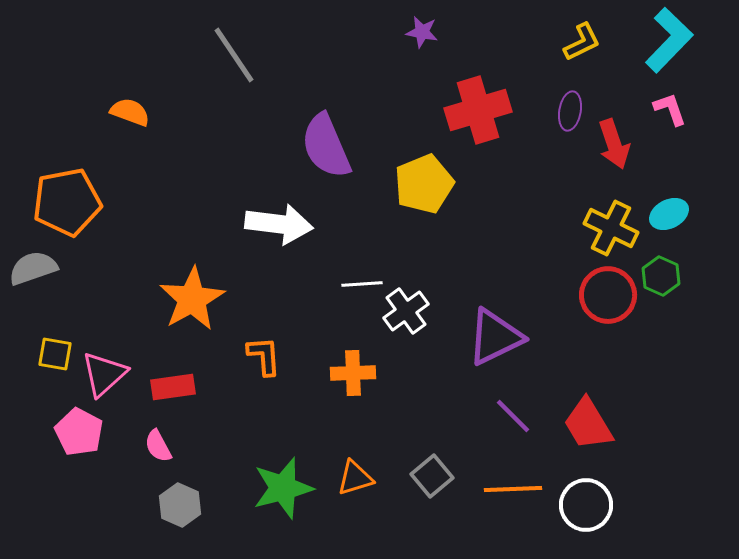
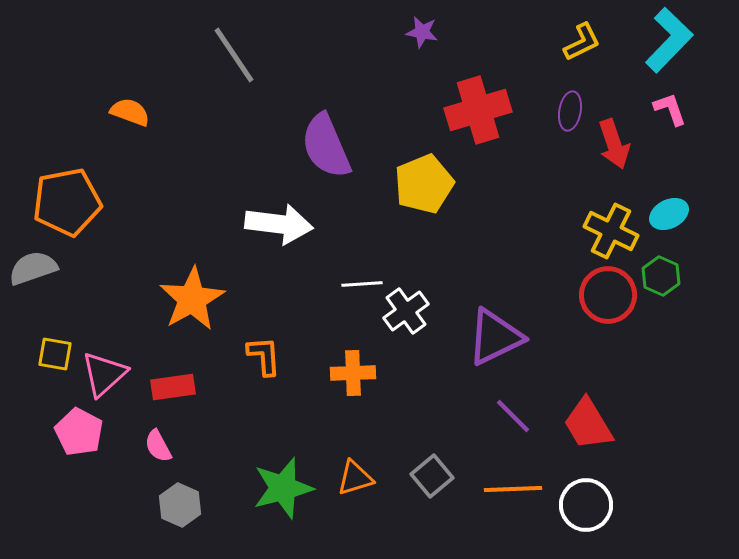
yellow cross: moved 3 px down
